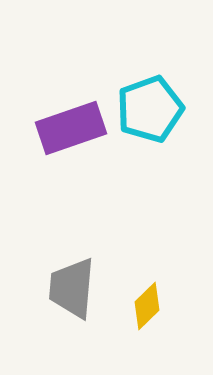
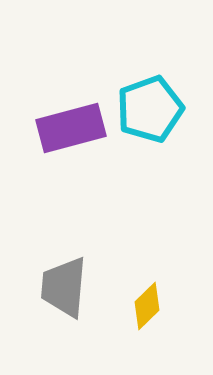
purple rectangle: rotated 4 degrees clockwise
gray trapezoid: moved 8 px left, 1 px up
